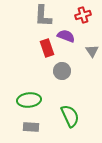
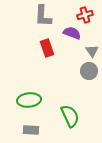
red cross: moved 2 px right
purple semicircle: moved 6 px right, 3 px up
gray circle: moved 27 px right
gray rectangle: moved 3 px down
